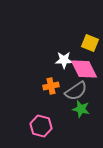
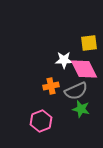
yellow square: moved 1 px left; rotated 30 degrees counterclockwise
gray semicircle: rotated 10 degrees clockwise
pink hexagon: moved 5 px up; rotated 25 degrees clockwise
